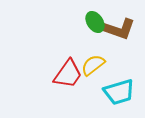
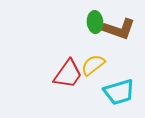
green ellipse: rotated 30 degrees clockwise
